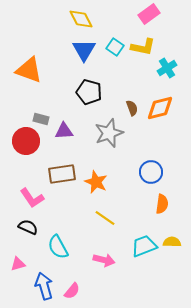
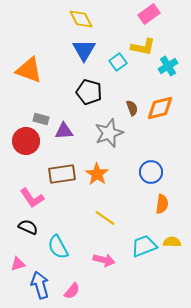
cyan square: moved 3 px right, 15 px down; rotated 18 degrees clockwise
cyan cross: moved 1 px right, 2 px up
orange star: moved 1 px right, 8 px up; rotated 10 degrees clockwise
blue arrow: moved 4 px left, 1 px up
